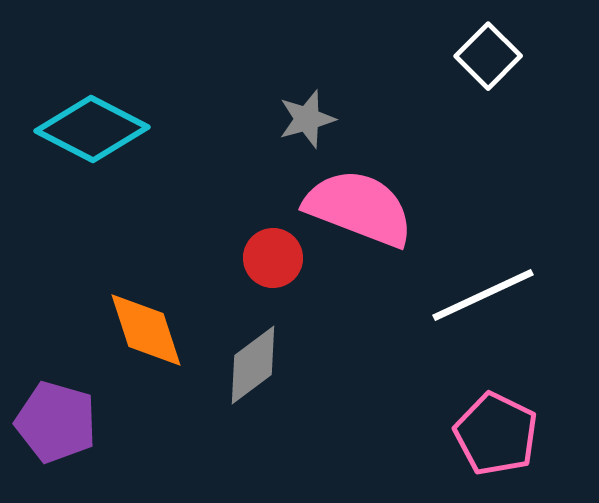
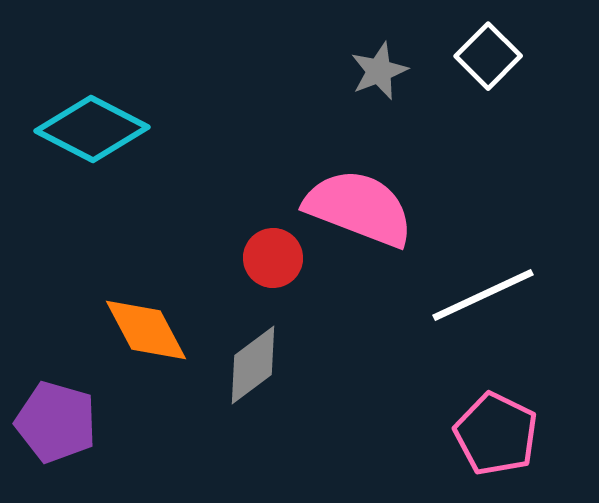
gray star: moved 72 px right, 48 px up; rotated 6 degrees counterclockwise
orange diamond: rotated 10 degrees counterclockwise
